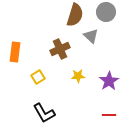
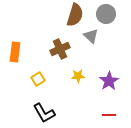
gray circle: moved 2 px down
yellow square: moved 2 px down
